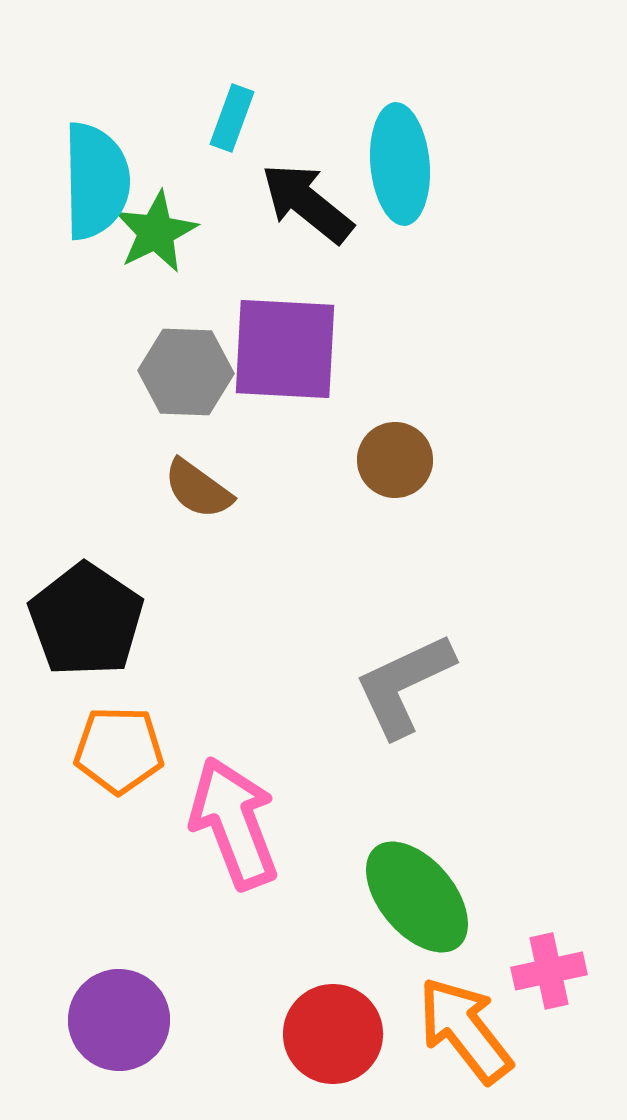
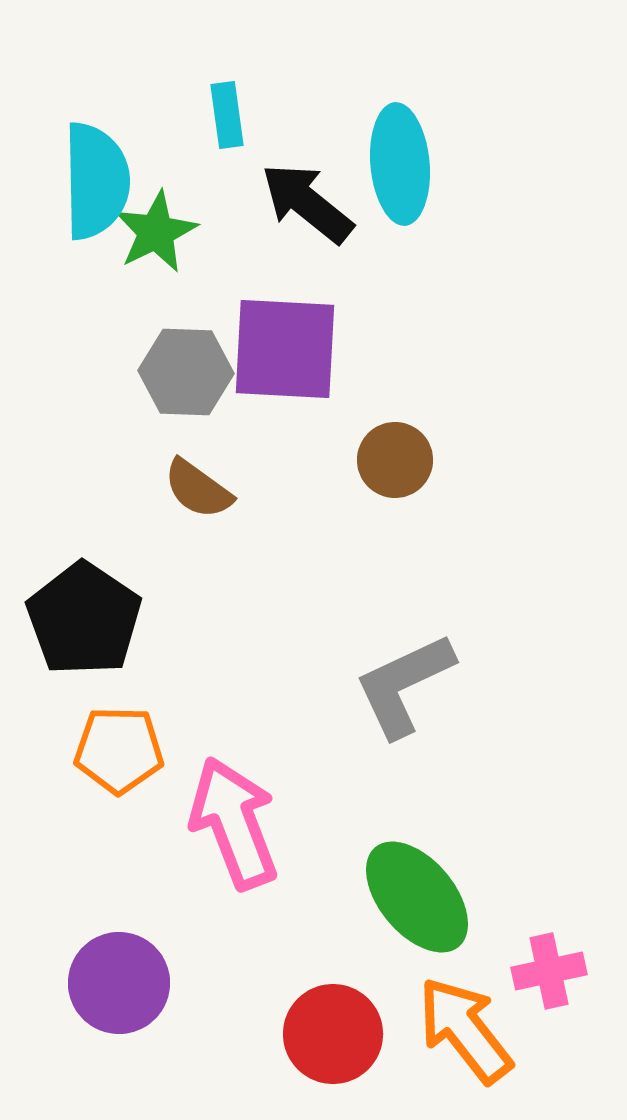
cyan rectangle: moved 5 px left, 3 px up; rotated 28 degrees counterclockwise
black pentagon: moved 2 px left, 1 px up
purple circle: moved 37 px up
